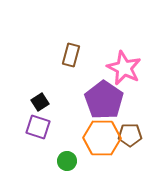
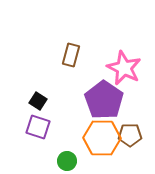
black square: moved 2 px left, 1 px up; rotated 24 degrees counterclockwise
